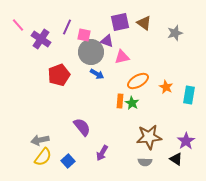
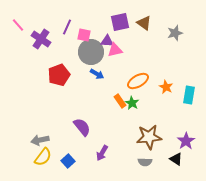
purple triangle: rotated 16 degrees counterclockwise
pink triangle: moved 7 px left, 7 px up
orange rectangle: rotated 40 degrees counterclockwise
